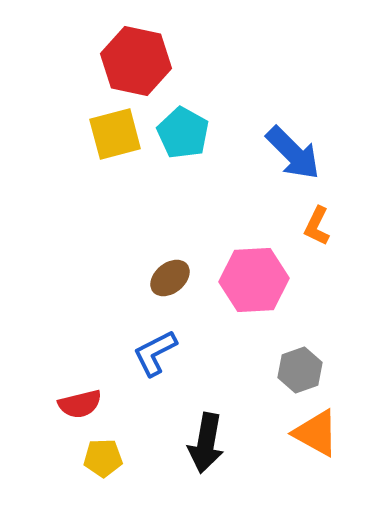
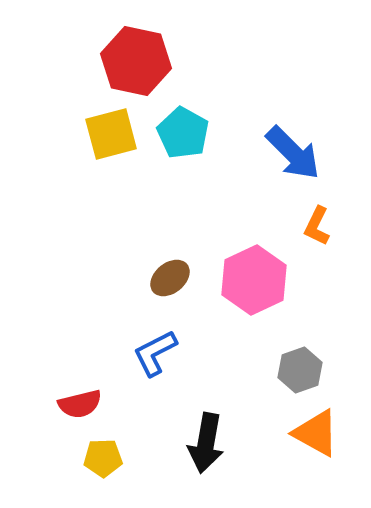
yellow square: moved 4 px left
pink hexagon: rotated 22 degrees counterclockwise
